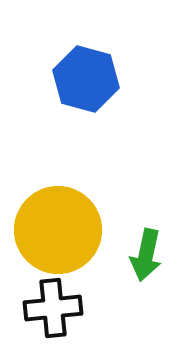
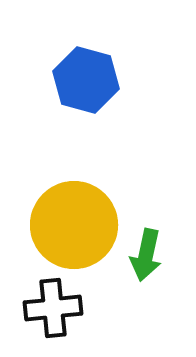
blue hexagon: moved 1 px down
yellow circle: moved 16 px right, 5 px up
